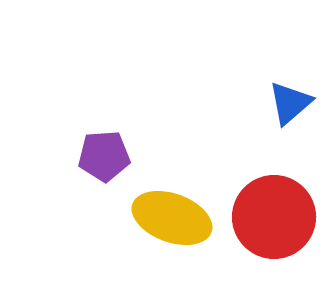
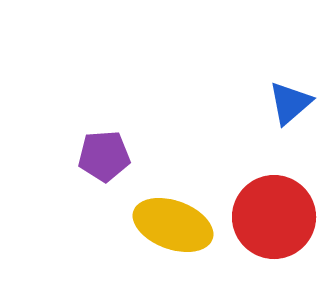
yellow ellipse: moved 1 px right, 7 px down
